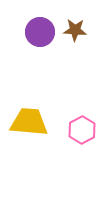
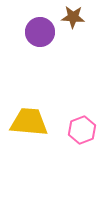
brown star: moved 2 px left, 13 px up
pink hexagon: rotated 8 degrees clockwise
